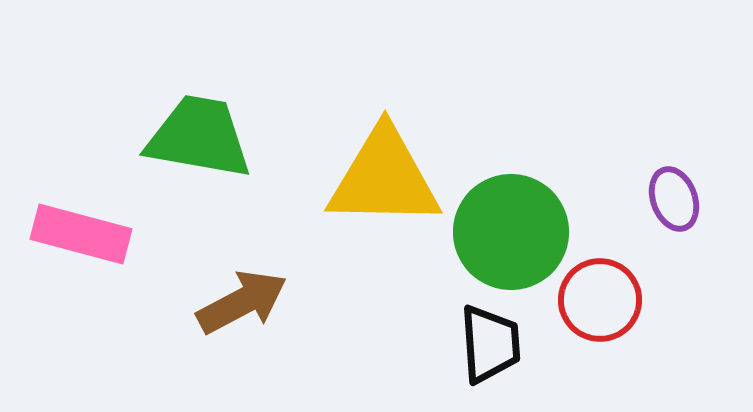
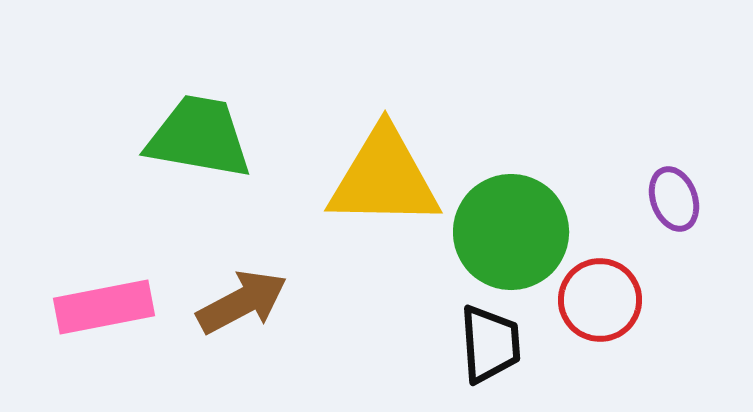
pink rectangle: moved 23 px right, 73 px down; rotated 26 degrees counterclockwise
